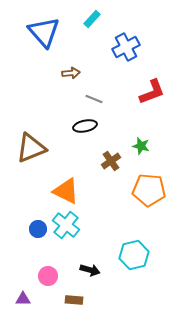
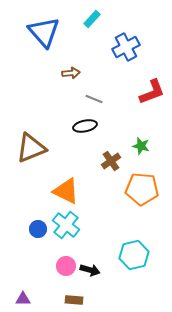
orange pentagon: moved 7 px left, 1 px up
pink circle: moved 18 px right, 10 px up
